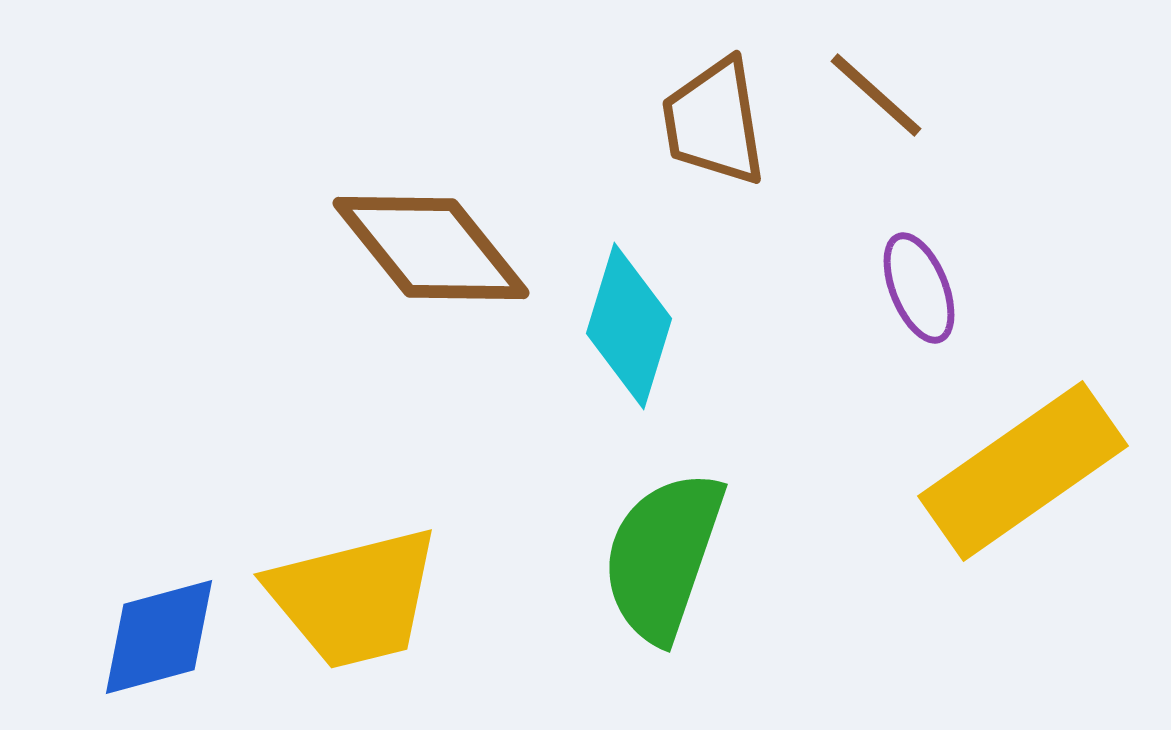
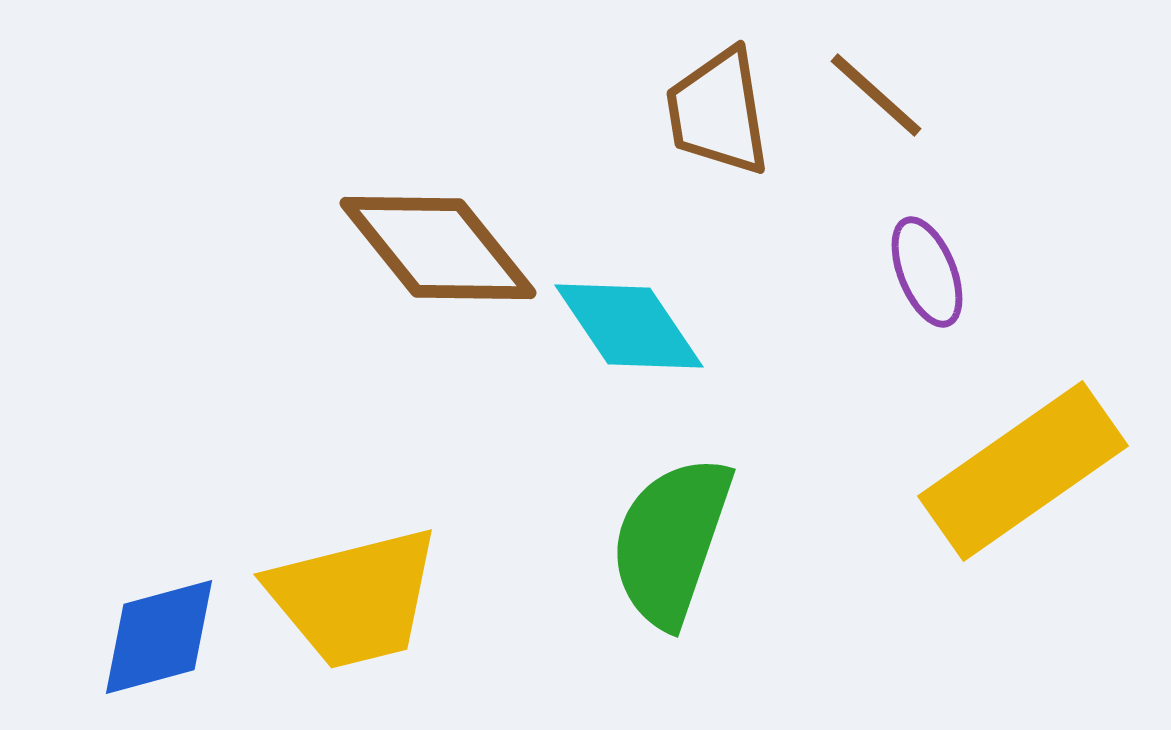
brown trapezoid: moved 4 px right, 10 px up
brown diamond: moved 7 px right
purple ellipse: moved 8 px right, 16 px up
cyan diamond: rotated 51 degrees counterclockwise
green semicircle: moved 8 px right, 15 px up
